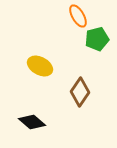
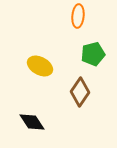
orange ellipse: rotated 35 degrees clockwise
green pentagon: moved 4 px left, 15 px down
black diamond: rotated 16 degrees clockwise
